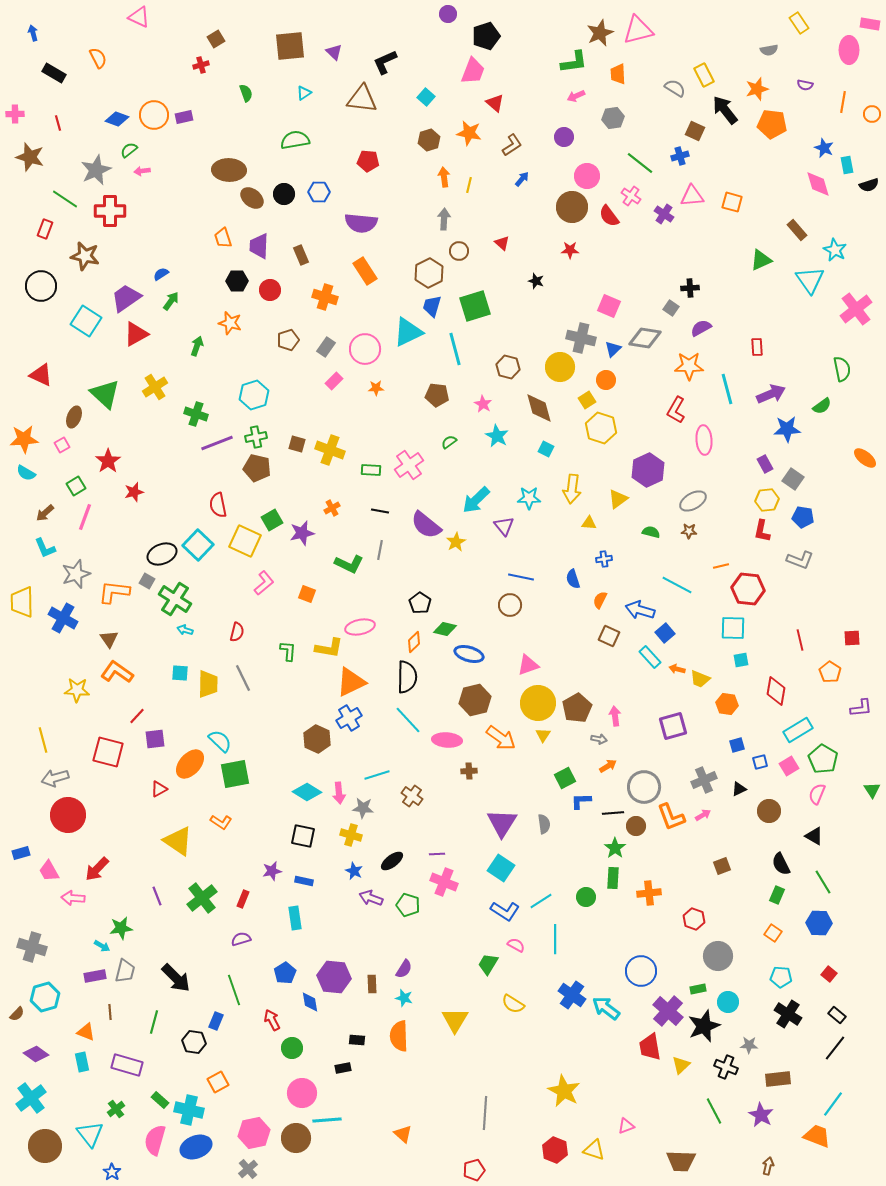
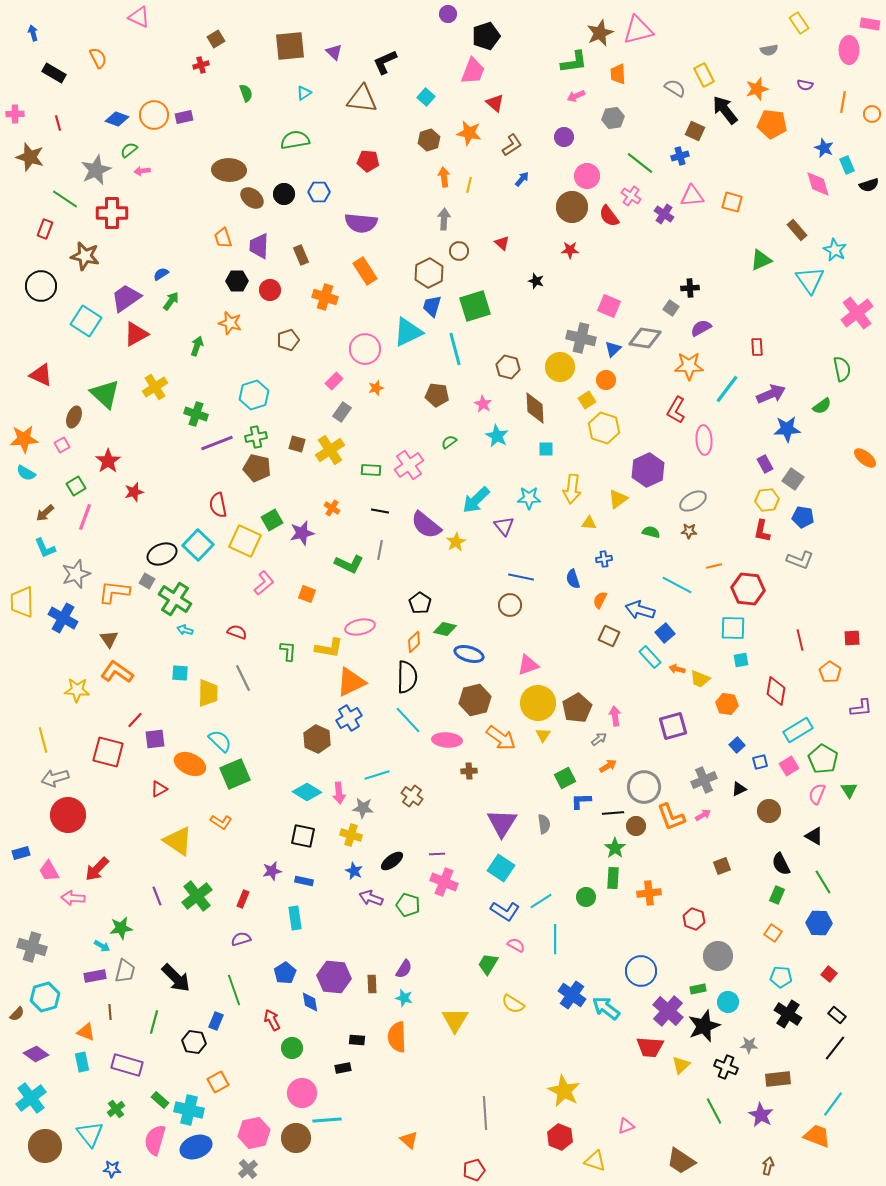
cyan rectangle at (847, 165): rotated 12 degrees counterclockwise
red cross at (110, 211): moved 2 px right, 2 px down
pink cross at (856, 309): moved 1 px right, 4 px down
gray rectangle at (326, 347): moved 16 px right, 65 px down
orange star at (376, 388): rotated 14 degrees counterclockwise
cyan line at (727, 389): rotated 52 degrees clockwise
brown diamond at (539, 408): moved 4 px left; rotated 12 degrees clockwise
yellow hexagon at (601, 428): moved 3 px right
cyan square at (546, 449): rotated 28 degrees counterclockwise
yellow cross at (330, 450): rotated 36 degrees clockwise
orange cross at (332, 508): rotated 28 degrees counterclockwise
orange line at (721, 566): moved 7 px left
red semicircle at (237, 632): rotated 84 degrees counterclockwise
yellow trapezoid at (208, 684): moved 9 px down
red line at (137, 716): moved 2 px left, 4 px down
gray arrow at (599, 739): rotated 49 degrees counterclockwise
blue square at (737, 745): rotated 28 degrees counterclockwise
orange ellipse at (190, 764): rotated 72 degrees clockwise
green square at (235, 774): rotated 12 degrees counterclockwise
green triangle at (872, 790): moved 23 px left
green cross at (202, 898): moved 5 px left, 2 px up
orange semicircle at (399, 1036): moved 2 px left, 1 px down
red trapezoid at (650, 1047): rotated 76 degrees counterclockwise
gray line at (485, 1113): rotated 8 degrees counterclockwise
orange triangle at (403, 1134): moved 6 px right, 6 px down
red hexagon at (555, 1150): moved 5 px right, 13 px up
yellow triangle at (594, 1150): moved 1 px right, 11 px down
brown trapezoid at (681, 1161): rotated 32 degrees clockwise
blue star at (112, 1172): moved 3 px up; rotated 30 degrees counterclockwise
